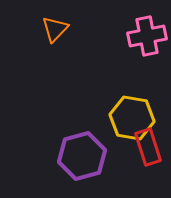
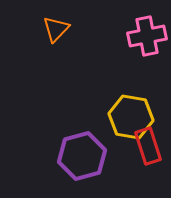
orange triangle: moved 1 px right
yellow hexagon: moved 1 px left, 1 px up
red rectangle: moved 1 px up
